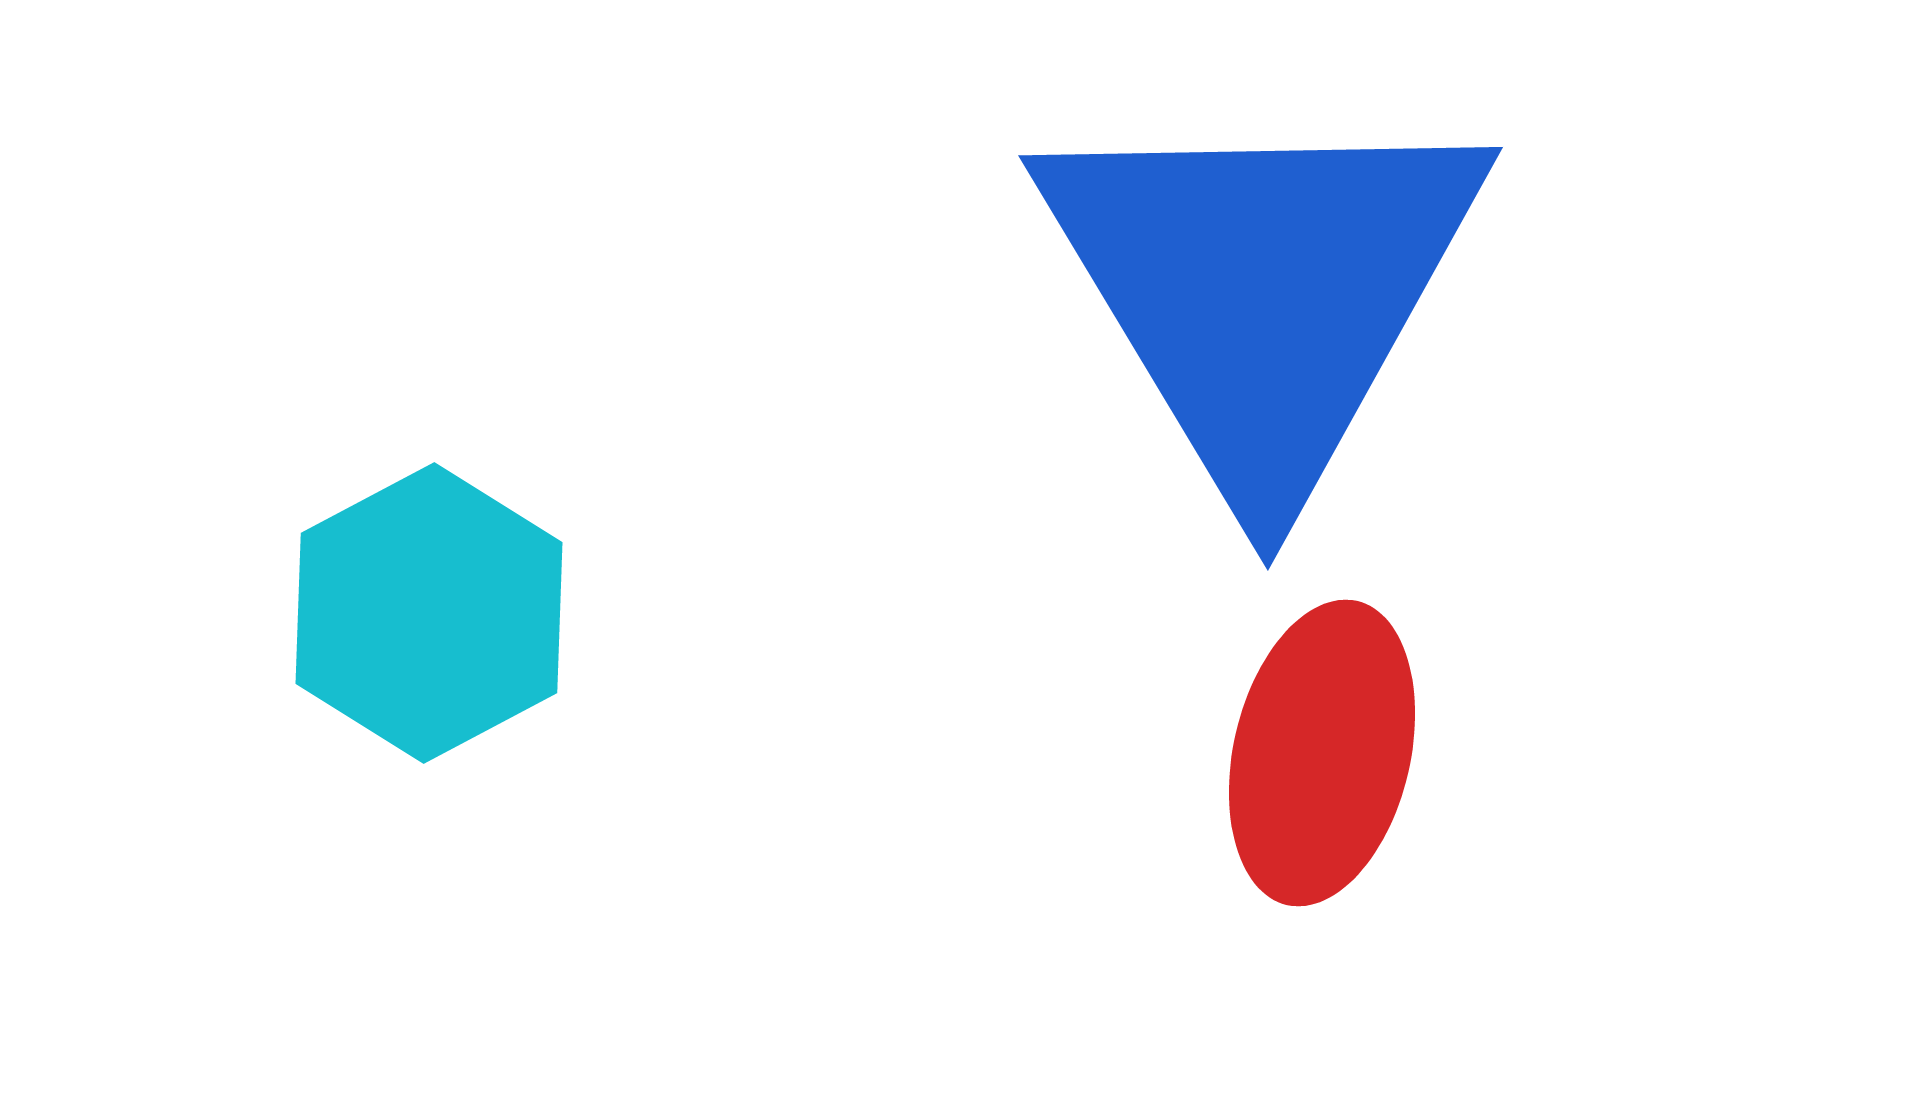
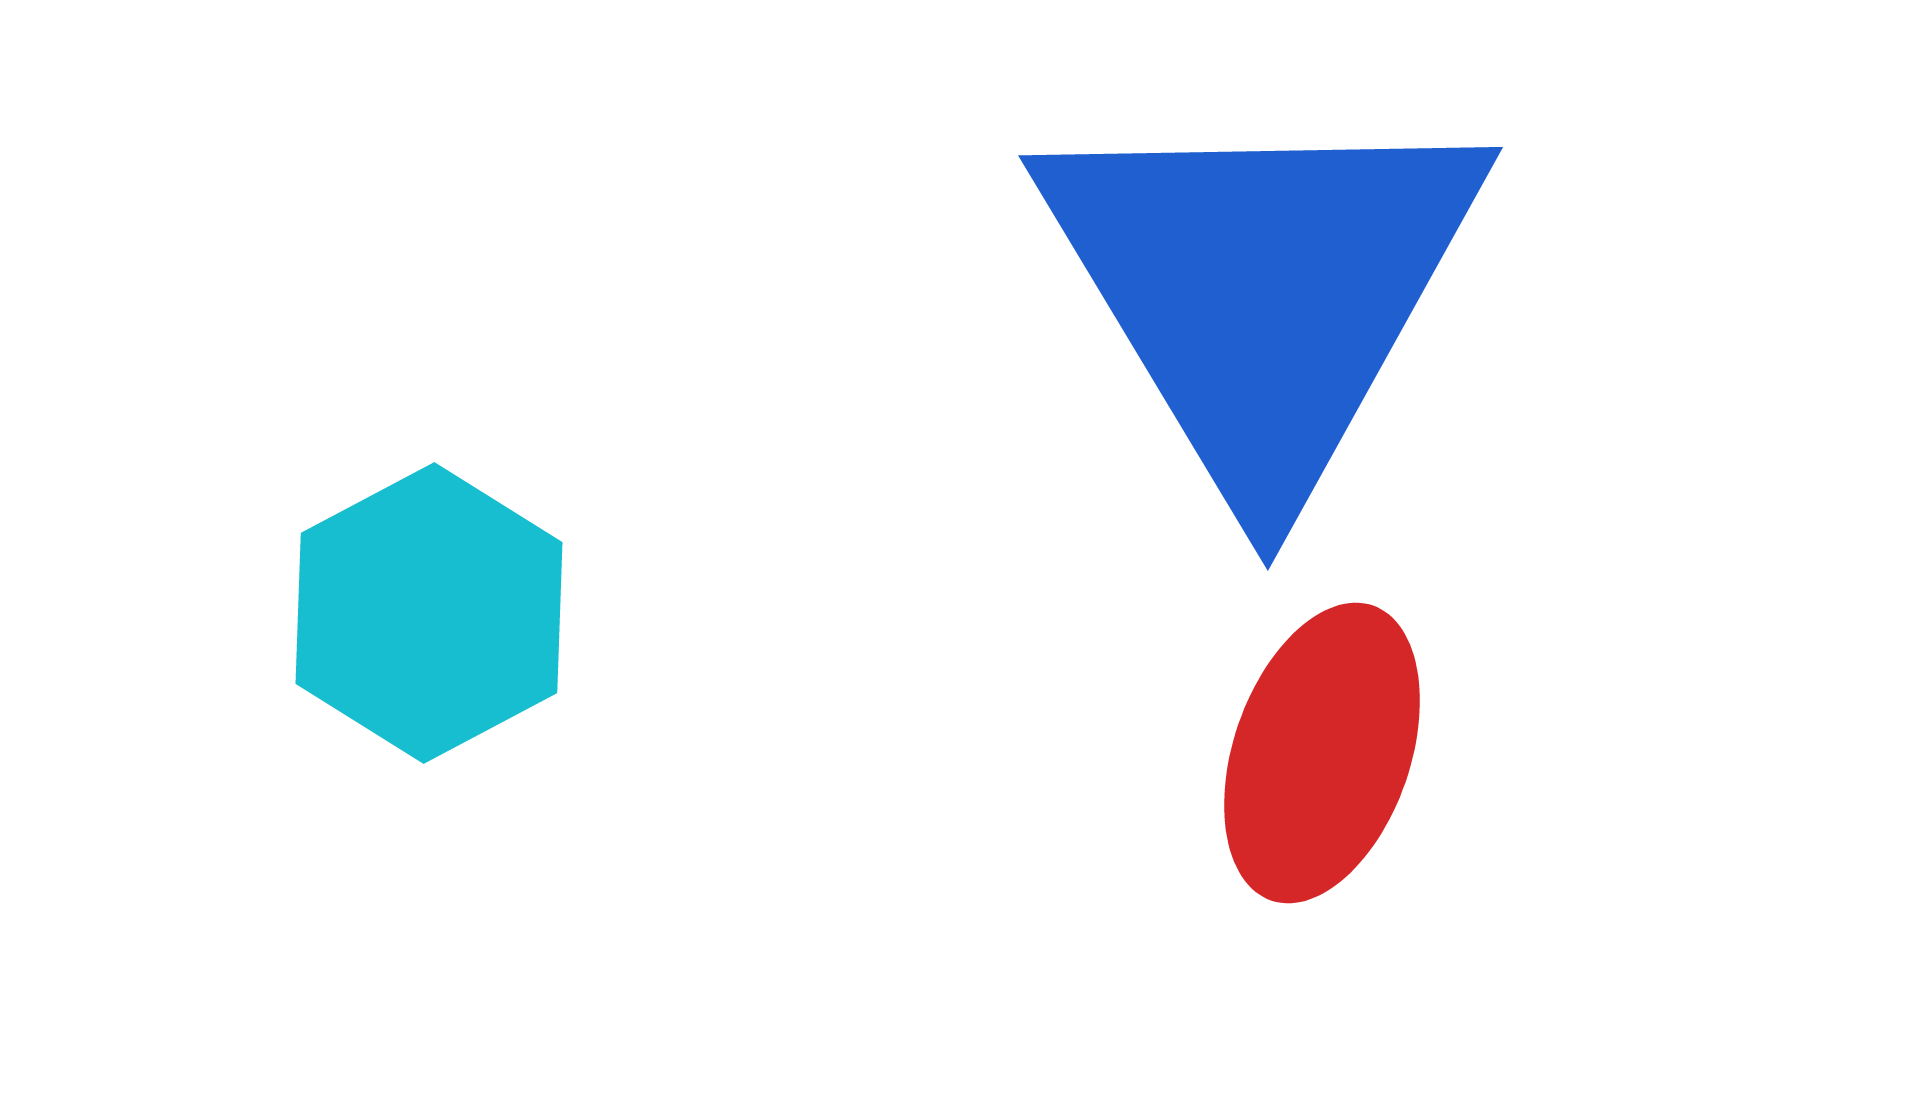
red ellipse: rotated 6 degrees clockwise
